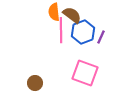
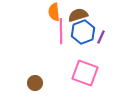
brown semicircle: moved 6 px right; rotated 54 degrees counterclockwise
pink line: moved 1 px down
